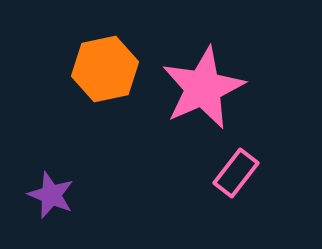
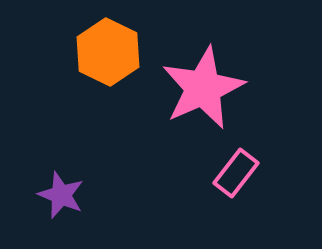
orange hexagon: moved 3 px right, 17 px up; rotated 22 degrees counterclockwise
purple star: moved 10 px right
